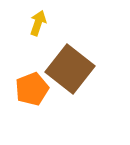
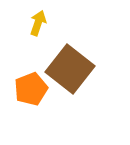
orange pentagon: moved 1 px left
